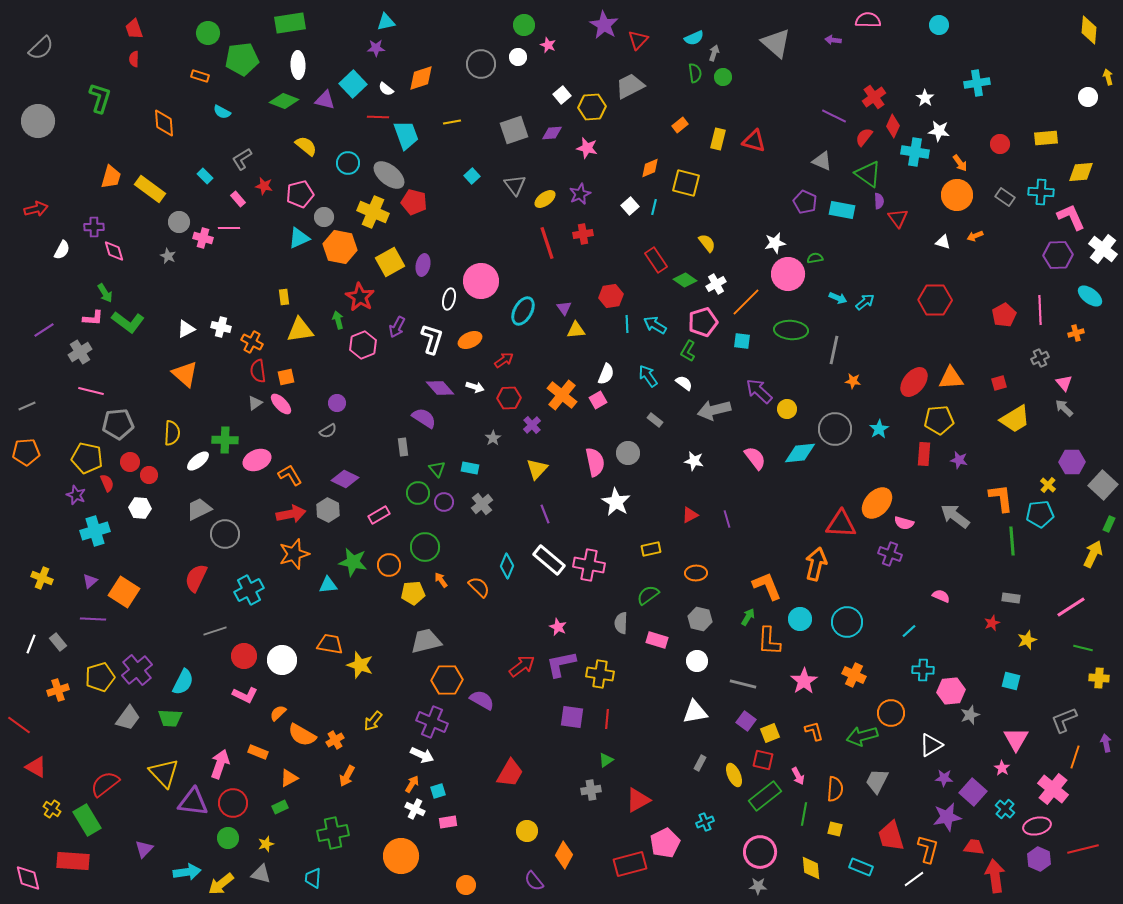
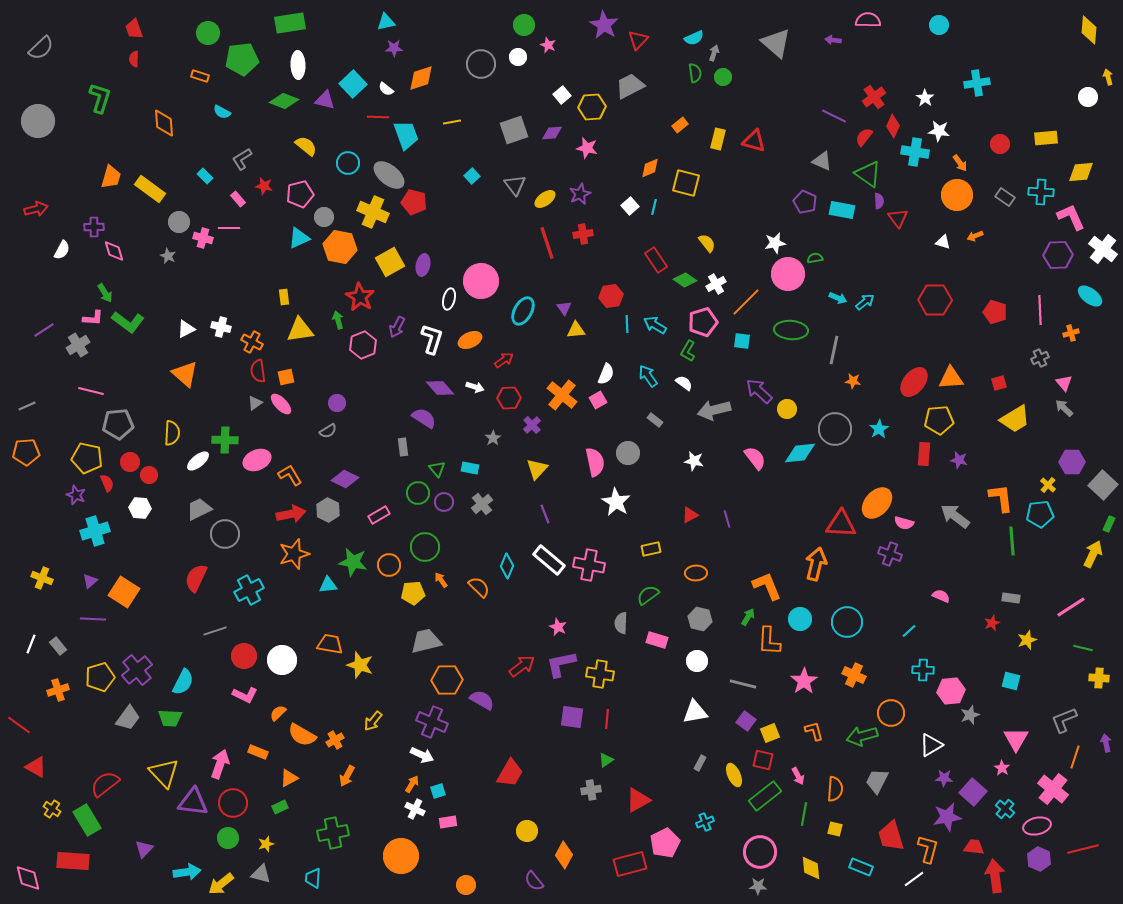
purple star at (376, 48): moved 18 px right
red pentagon at (1004, 315): moved 9 px left, 3 px up; rotated 25 degrees counterclockwise
orange cross at (1076, 333): moved 5 px left
gray cross at (80, 352): moved 2 px left, 7 px up
gray rectangle at (58, 642): moved 4 px down
